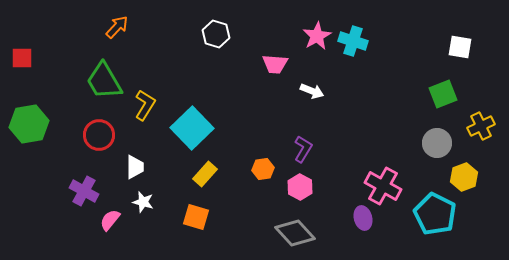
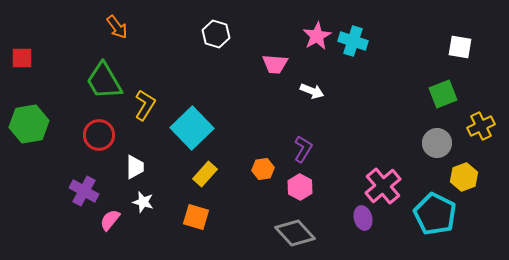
orange arrow: rotated 100 degrees clockwise
pink cross: rotated 21 degrees clockwise
